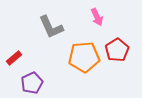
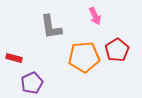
pink arrow: moved 2 px left, 1 px up
gray L-shape: rotated 16 degrees clockwise
red rectangle: rotated 56 degrees clockwise
